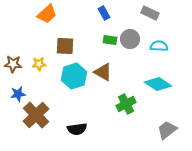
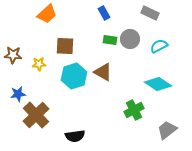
cyan semicircle: rotated 30 degrees counterclockwise
brown star: moved 9 px up
green cross: moved 8 px right, 6 px down
black semicircle: moved 2 px left, 7 px down
